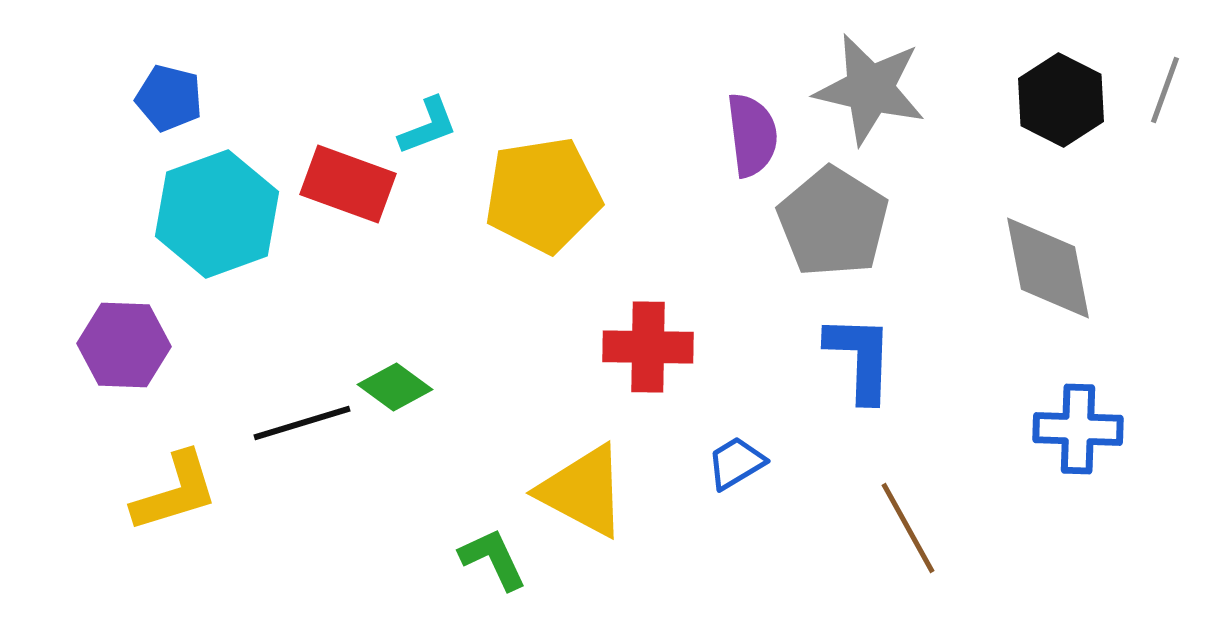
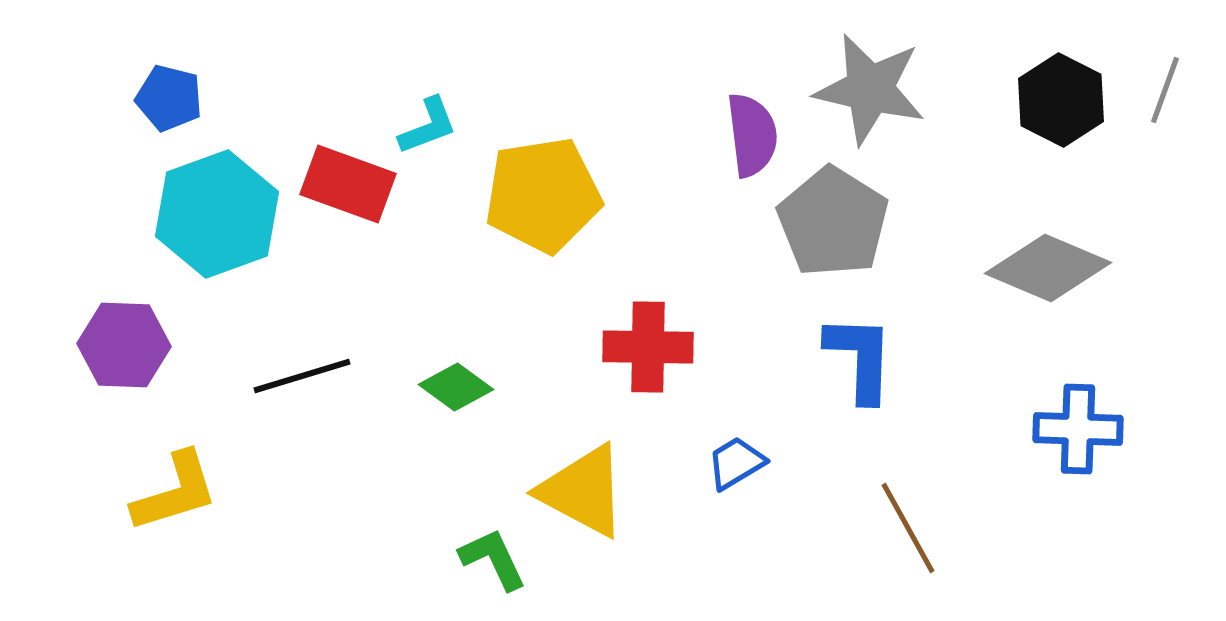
gray diamond: rotated 56 degrees counterclockwise
green diamond: moved 61 px right
black line: moved 47 px up
